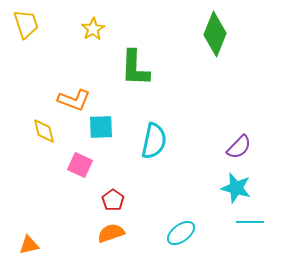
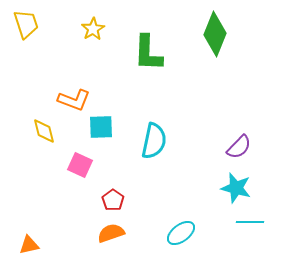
green L-shape: moved 13 px right, 15 px up
